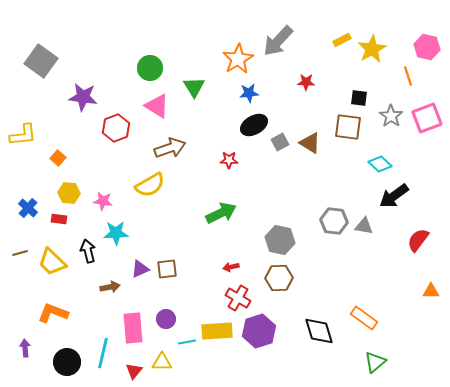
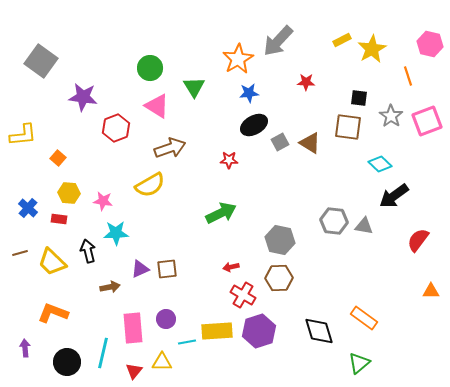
pink hexagon at (427, 47): moved 3 px right, 3 px up
pink square at (427, 118): moved 3 px down
red cross at (238, 298): moved 5 px right, 3 px up
green triangle at (375, 362): moved 16 px left, 1 px down
